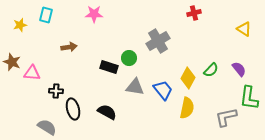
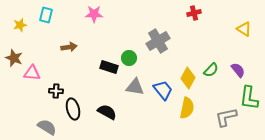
brown star: moved 2 px right, 4 px up
purple semicircle: moved 1 px left, 1 px down
